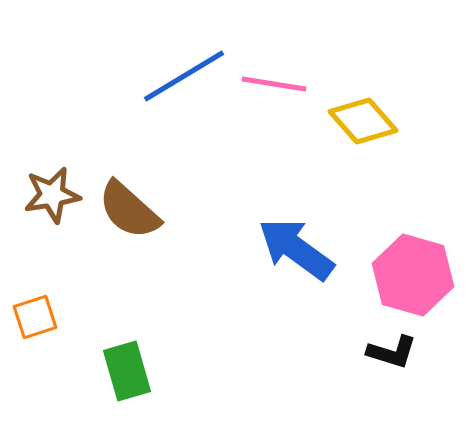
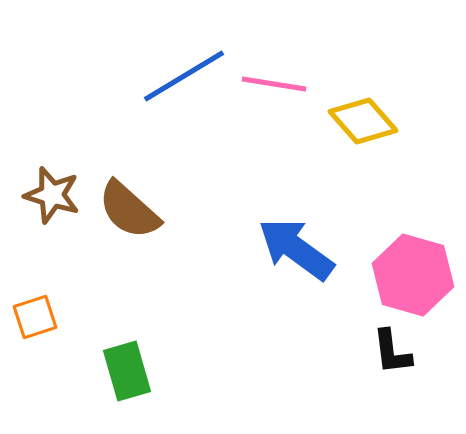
brown star: rotated 26 degrees clockwise
black L-shape: rotated 66 degrees clockwise
